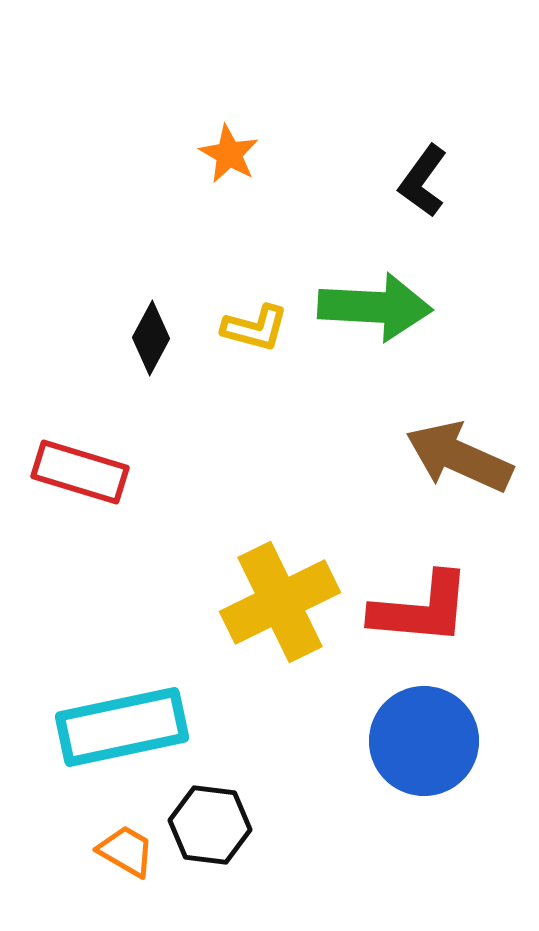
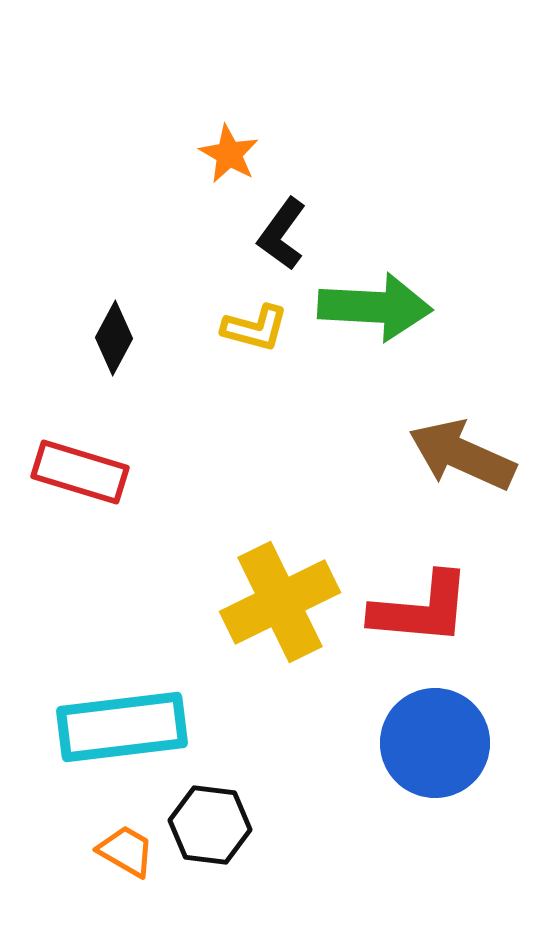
black L-shape: moved 141 px left, 53 px down
black diamond: moved 37 px left
brown arrow: moved 3 px right, 2 px up
cyan rectangle: rotated 5 degrees clockwise
blue circle: moved 11 px right, 2 px down
